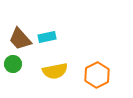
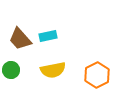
cyan rectangle: moved 1 px right, 1 px up
green circle: moved 2 px left, 6 px down
yellow semicircle: moved 2 px left, 1 px up
